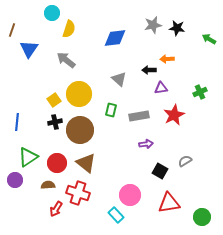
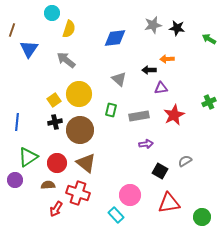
green cross: moved 9 px right, 10 px down
